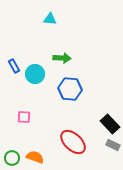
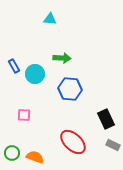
pink square: moved 2 px up
black rectangle: moved 4 px left, 5 px up; rotated 18 degrees clockwise
green circle: moved 5 px up
